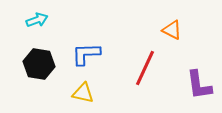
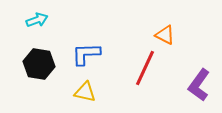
orange triangle: moved 7 px left, 5 px down
purple L-shape: rotated 44 degrees clockwise
yellow triangle: moved 2 px right, 1 px up
